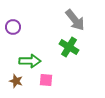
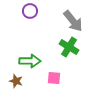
gray arrow: moved 2 px left, 1 px down
purple circle: moved 17 px right, 16 px up
pink square: moved 8 px right, 2 px up
